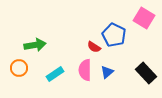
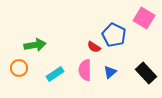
blue triangle: moved 3 px right
